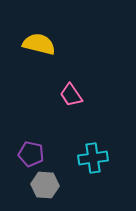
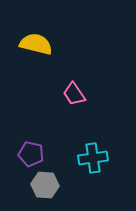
yellow semicircle: moved 3 px left
pink trapezoid: moved 3 px right, 1 px up
